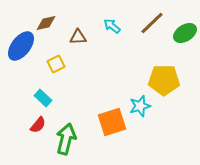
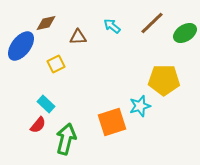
cyan rectangle: moved 3 px right, 6 px down
